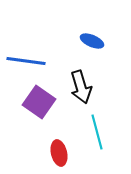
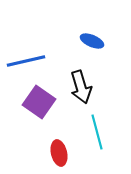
blue line: rotated 21 degrees counterclockwise
